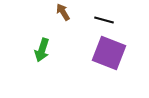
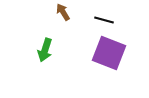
green arrow: moved 3 px right
